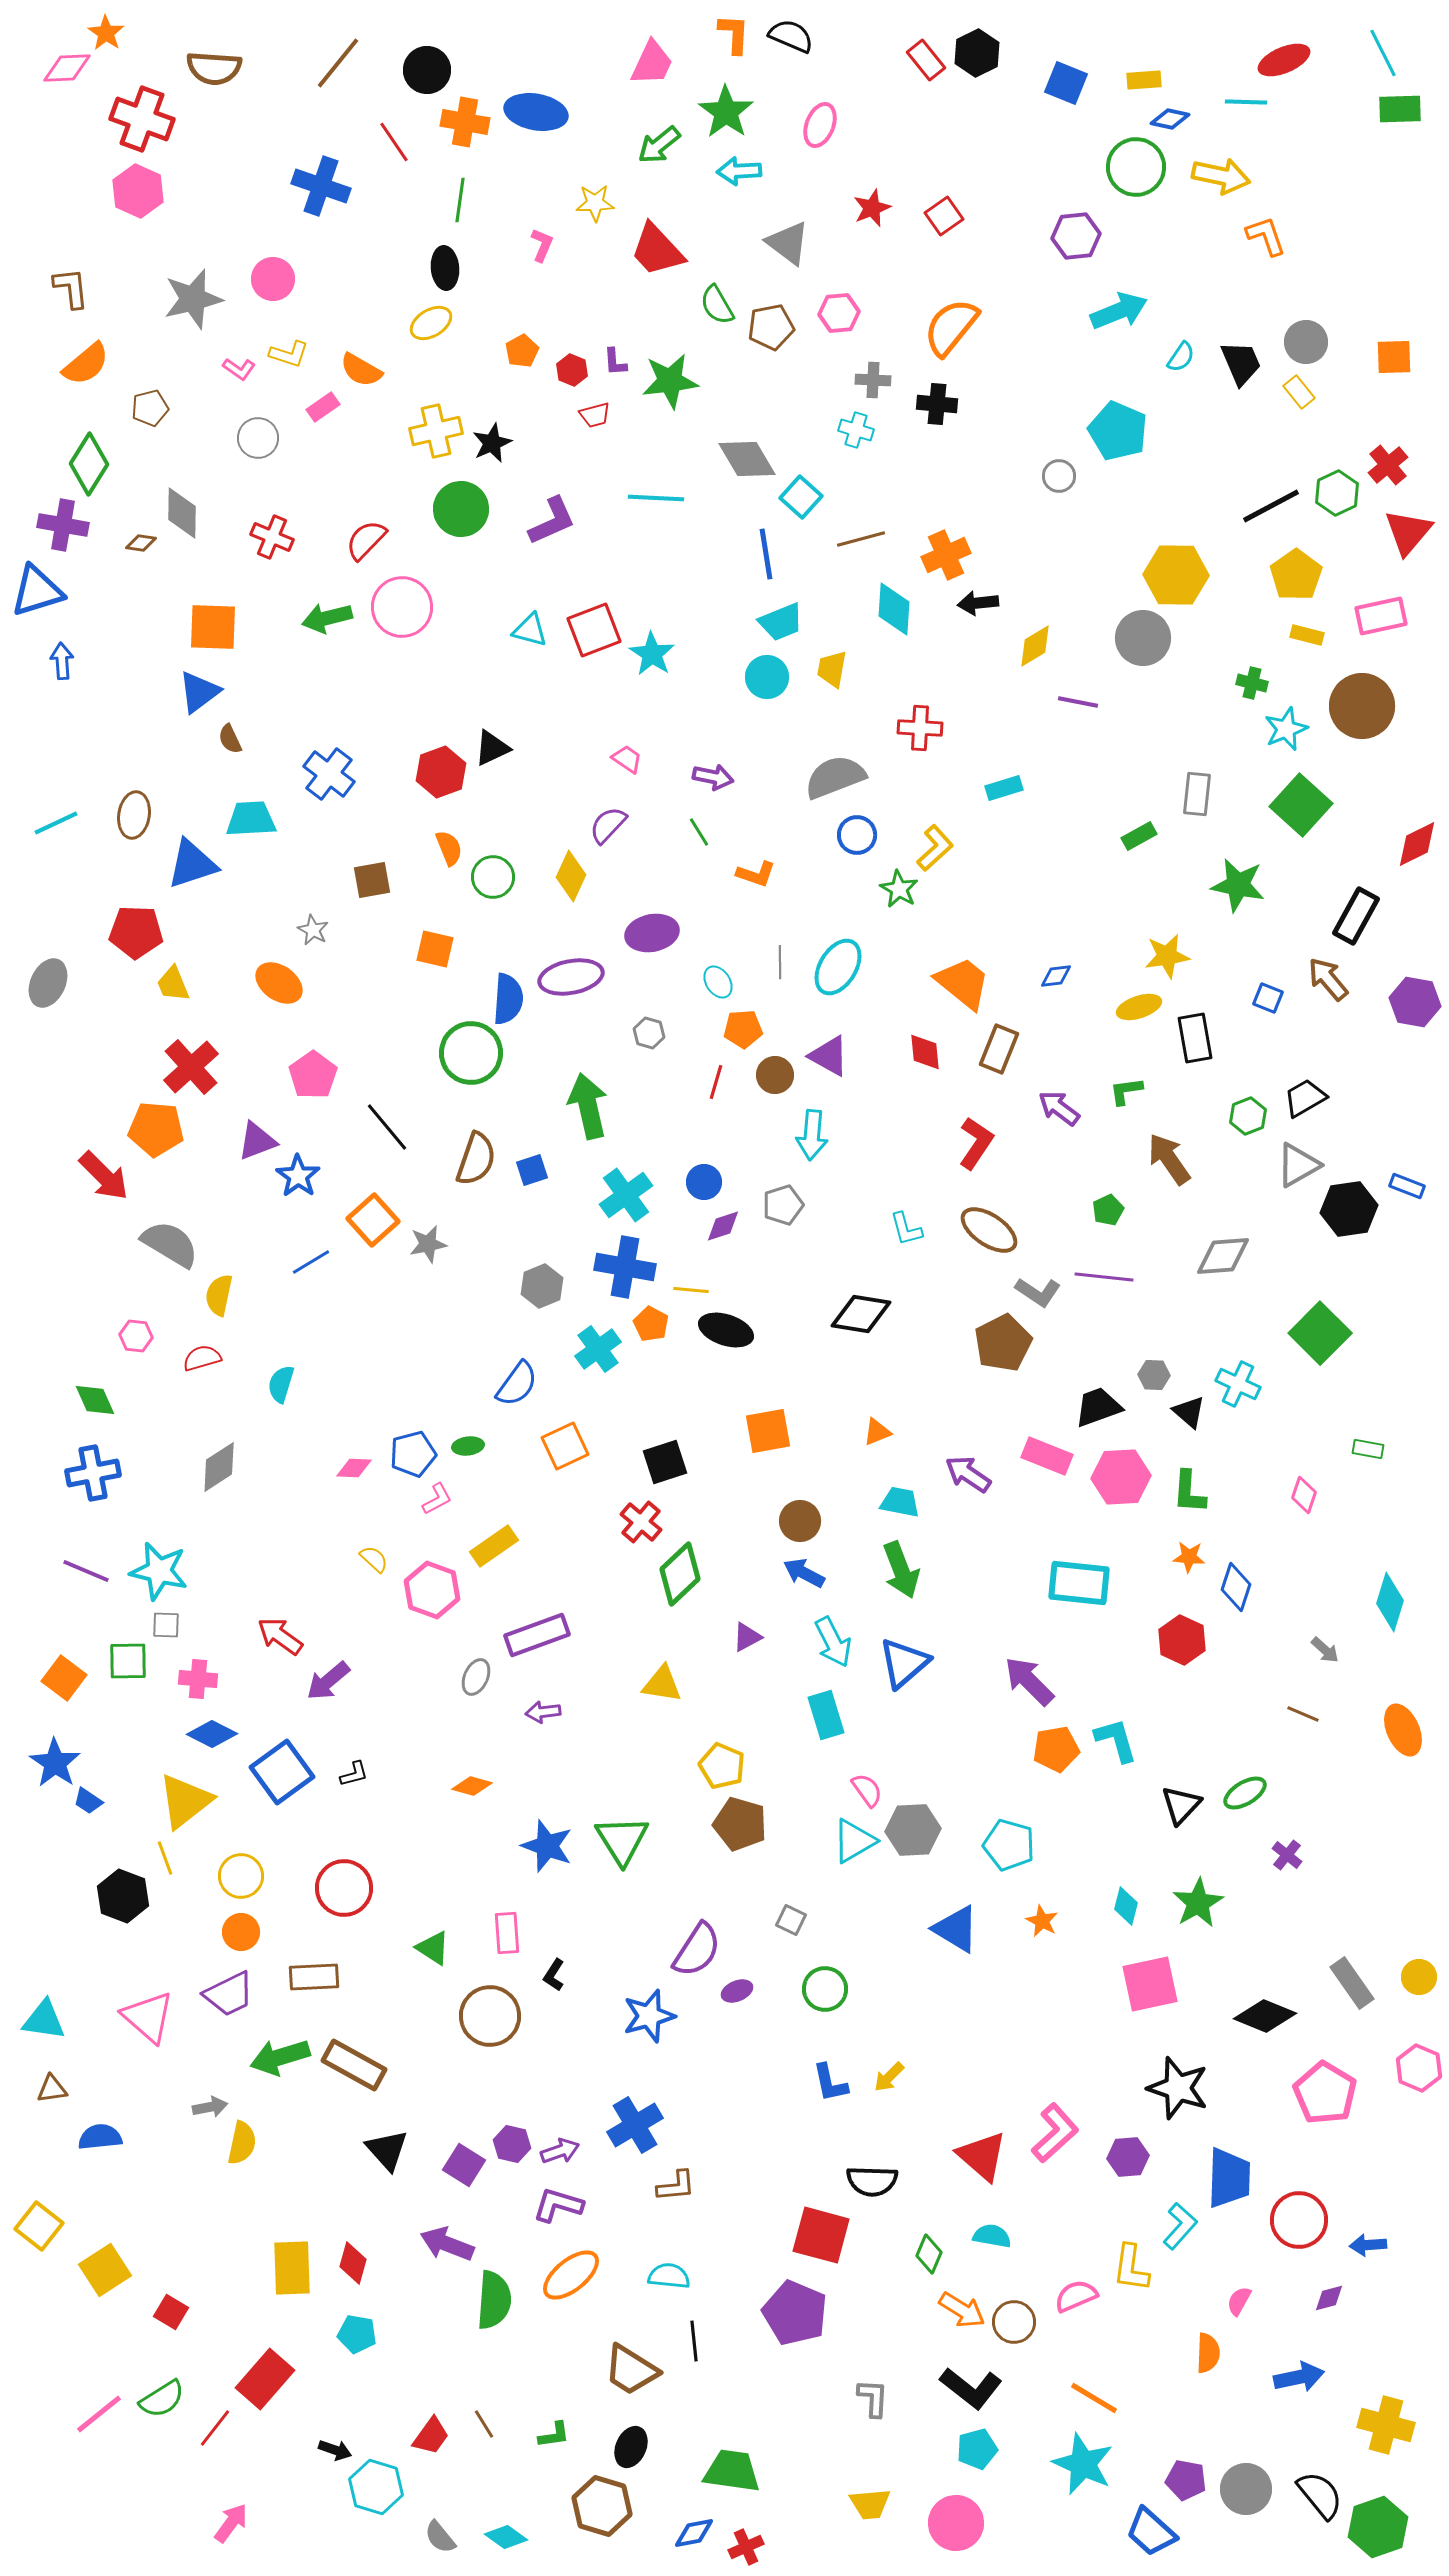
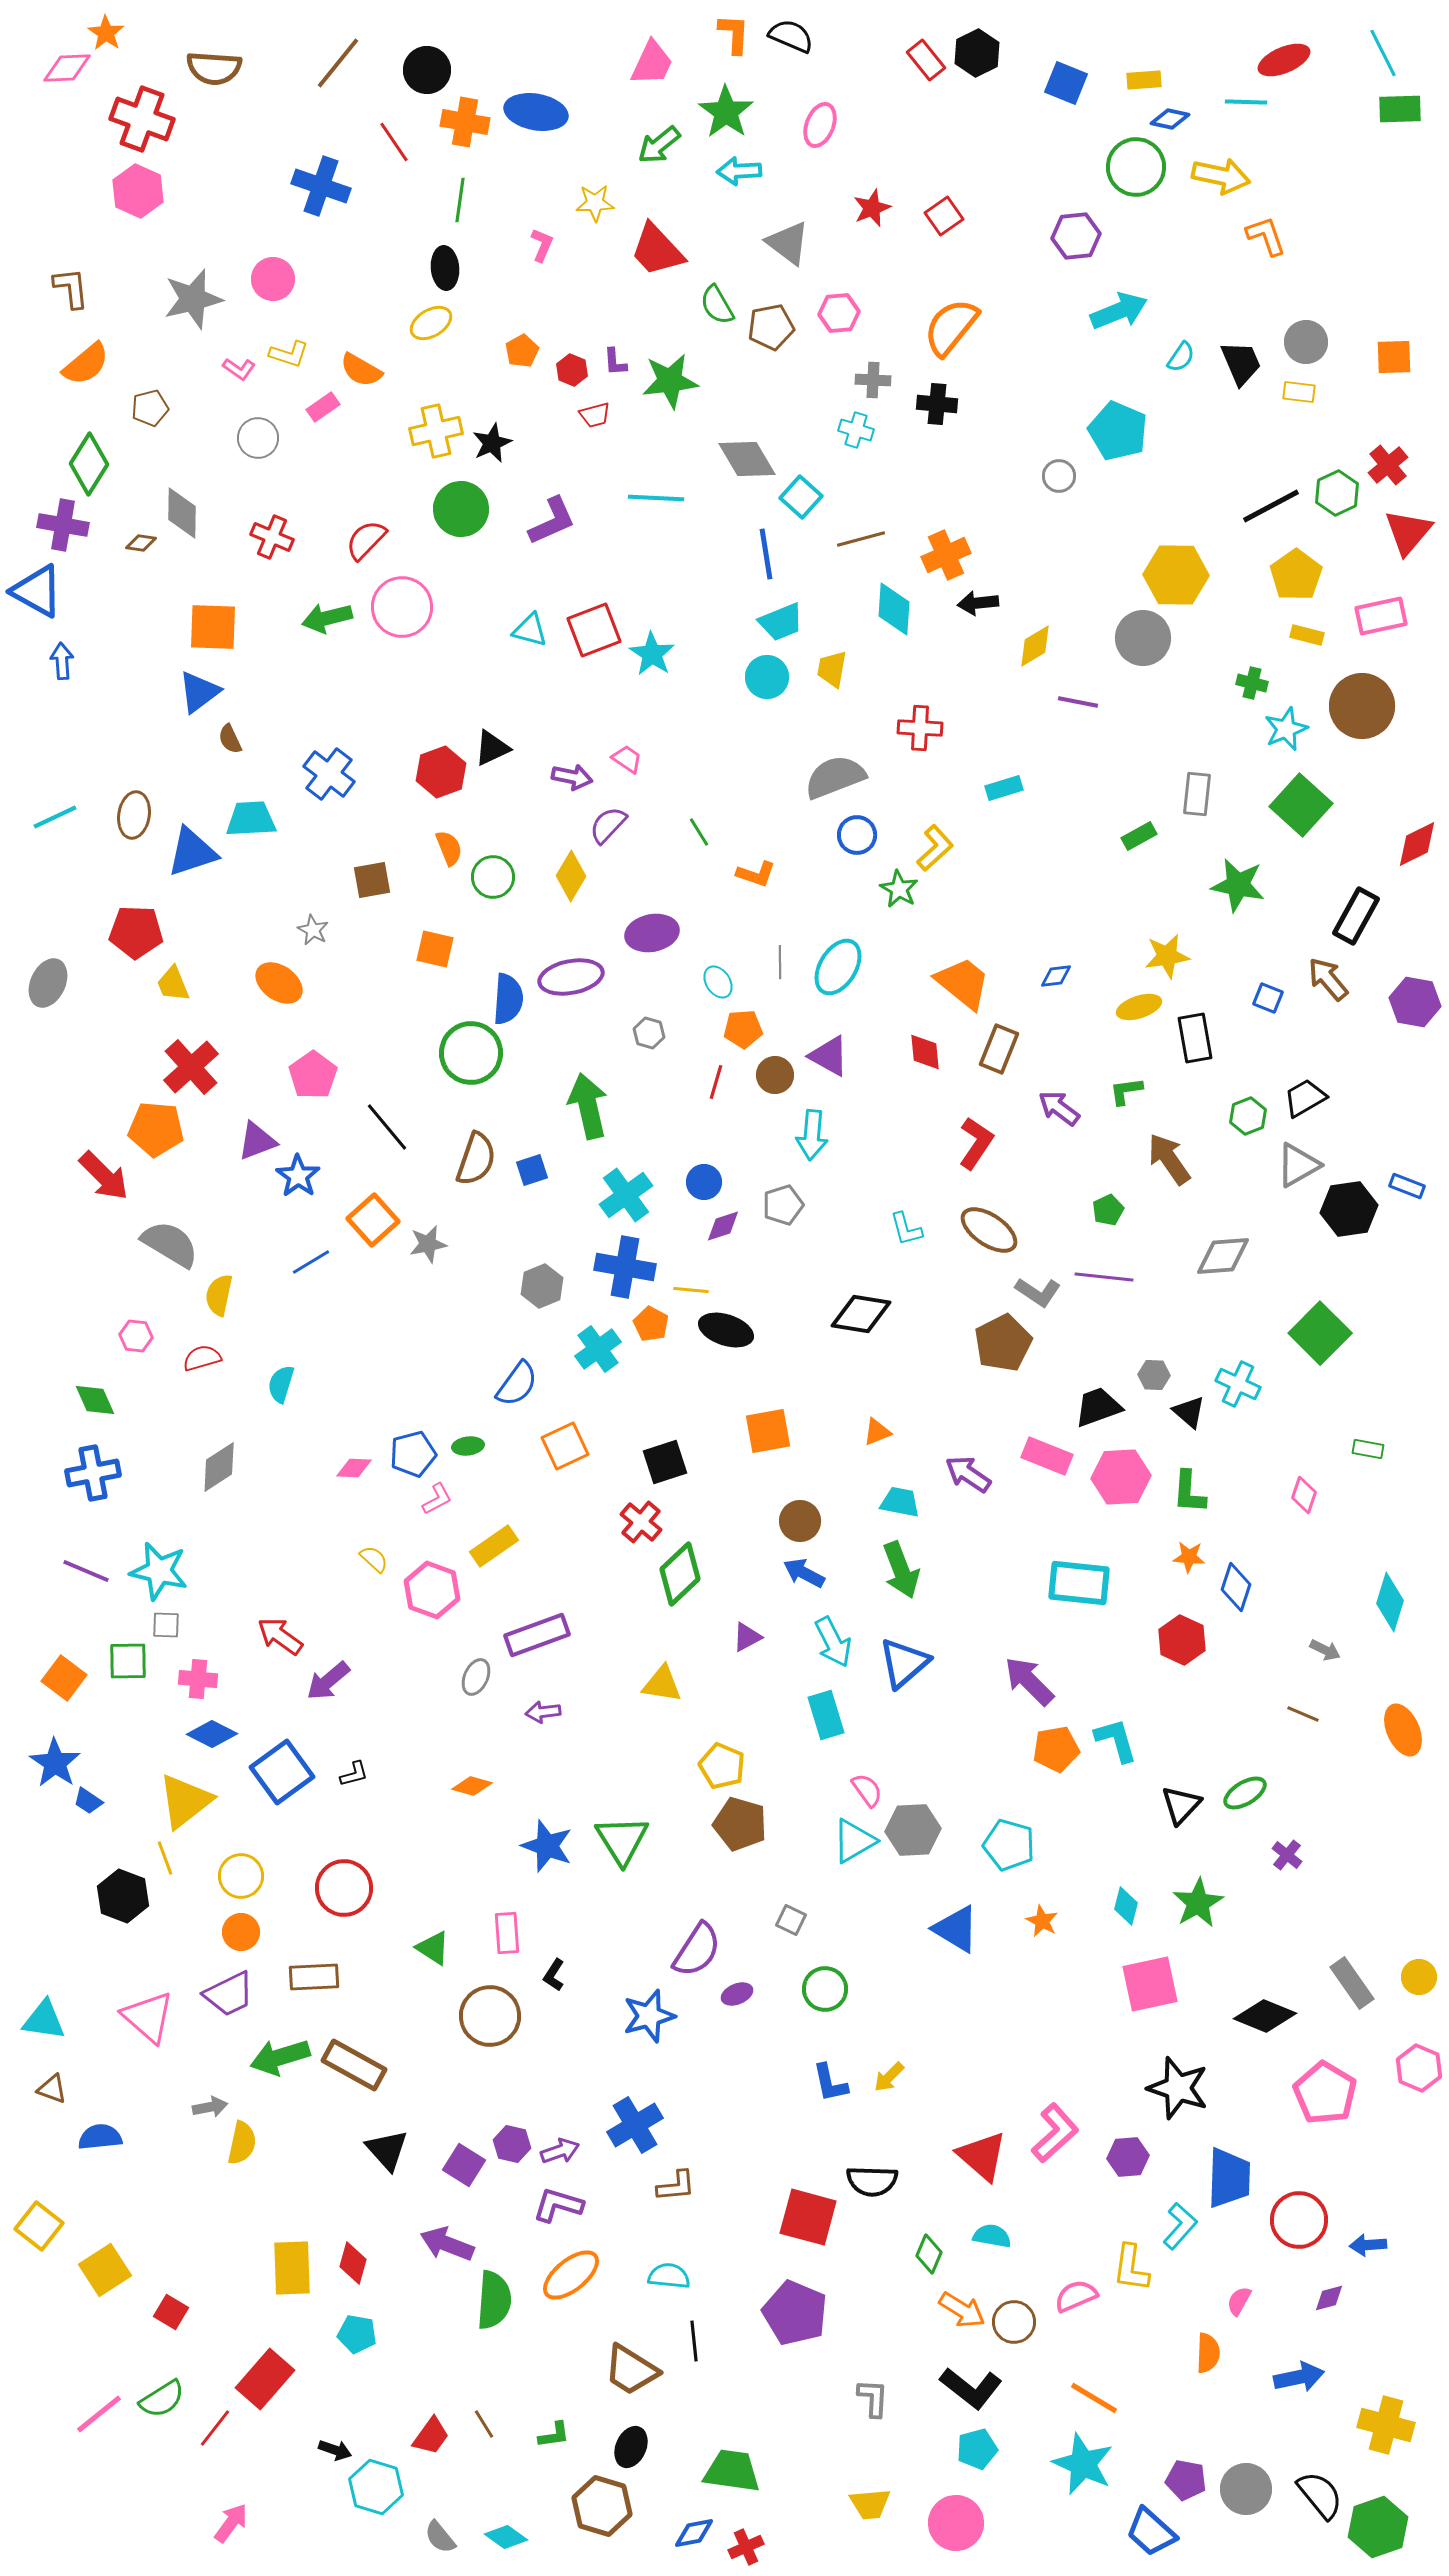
yellow rectangle at (1299, 392): rotated 44 degrees counterclockwise
blue triangle at (37, 591): rotated 46 degrees clockwise
purple arrow at (713, 777): moved 141 px left
cyan line at (56, 823): moved 1 px left, 6 px up
blue triangle at (192, 864): moved 12 px up
yellow diamond at (571, 876): rotated 6 degrees clockwise
gray arrow at (1325, 1650): rotated 16 degrees counterclockwise
purple ellipse at (737, 1991): moved 3 px down
brown triangle at (52, 2089): rotated 28 degrees clockwise
red square at (821, 2235): moved 13 px left, 18 px up
